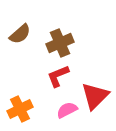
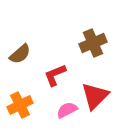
brown semicircle: moved 20 px down
brown cross: moved 33 px right
red L-shape: moved 3 px left, 1 px up
orange cross: moved 4 px up
